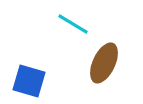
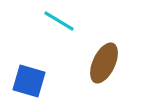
cyan line: moved 14 px left, 3 px up
